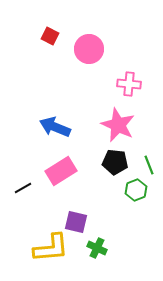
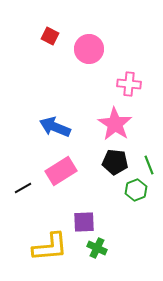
pink star: moved 3 px left, 1 px up; rotated 8 degrees clockwise
purple square: moved 8 px right; rotated 15 degrees counterclockwise
yellow L-shape: moved 1 px left, 1 px up
